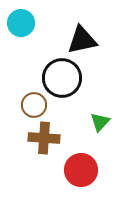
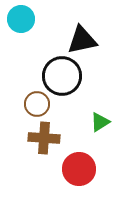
cyan circle: moved 4 px up
black circle: moved 2 px up
brown circle: moved 3 px right, 1 px up
green triangle: rotated 15 degrees clockwise
red circle: moved 2 px left, 1 px up
